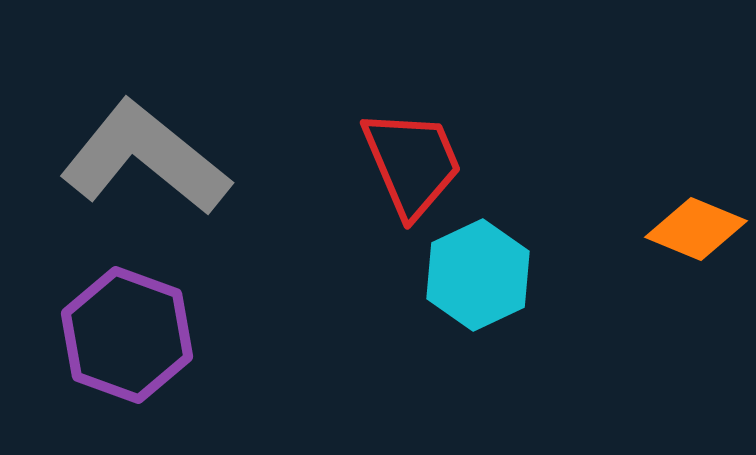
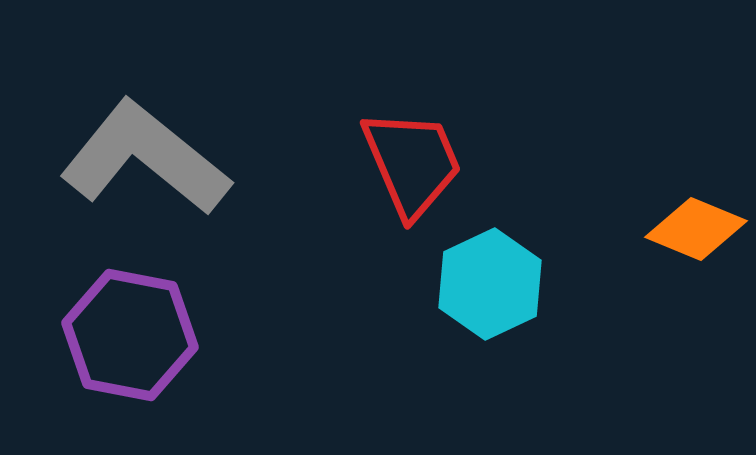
cyan hexagon: moved 12 px right, 9 px down
purple hexagon: moved 3 px right; rotated 9 degrees counterclockwise
